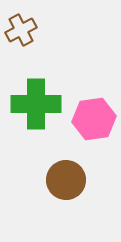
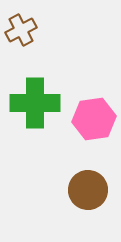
green cross: moved 1 px left, 1 px up
brown circle: moved 22 px right, 10 px down
